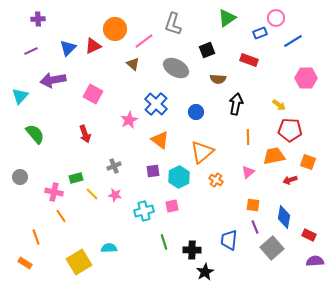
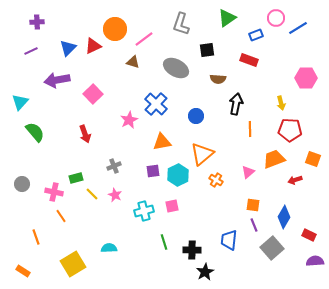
purple cross at (38, 19): moved 1 px left, 3 px down
gray L-shape at (173, 24): moved 8 px right
blue rectangle at (260, 33): moved 4 px left, 2 px down
pink line at (144, 41): moved 2 px up
blue line at (293, 41): moved 5 px right, 13 px up
black square at (207, 50): rotated 14 degrees clockwise
brown triangle at (133, 64): moved 2 px up; rotated 24 degrees counterclockwise
purple arrow at (53, 80): moved 4 px right
pink square at (93, 94): rotated 18 degrees clockwise
cyan triangle at (20, 96): moved 6 px down
yellow arrow at (279, 105): moved 2 px right, 2 px up; rotated 40 degrees clockwise
blue circle at (196, 112): moved 4 px down
green semicircle at (35, 134): moved 2 px up
orange line at (248, 137): moved 2 px right, 8 px up
orange triangle at (160, 140): moved 2 px right, 2 px down; rotated 48 degrees counterclockwise
orange triangle at (202, 152): moved 2 px down
orange trapezoid at (274, 156): moved 3 px down; rotated 10 degrees counterclockwise
orange square at (308, 162): moved 5 px right, 3 px up
gray circle at (20, 177): moved 2 px right, 7 px down
cyan hexagon at (179, 177): moved 1 px left, 2 px up
red arrow at (290, 180): moved 5 px right
pink star at (115, 195): rotated 16 degrees clockwise
blue diamond at (284, 217): rotated 20 degrees clockwise
purple line at (255, 227): moved 1 px left, 2 px up
yellow square at (79, 262): moved 6 px left, 2 px down
orange rectangle at (25, 263): moved 2 px left, 8 px down
